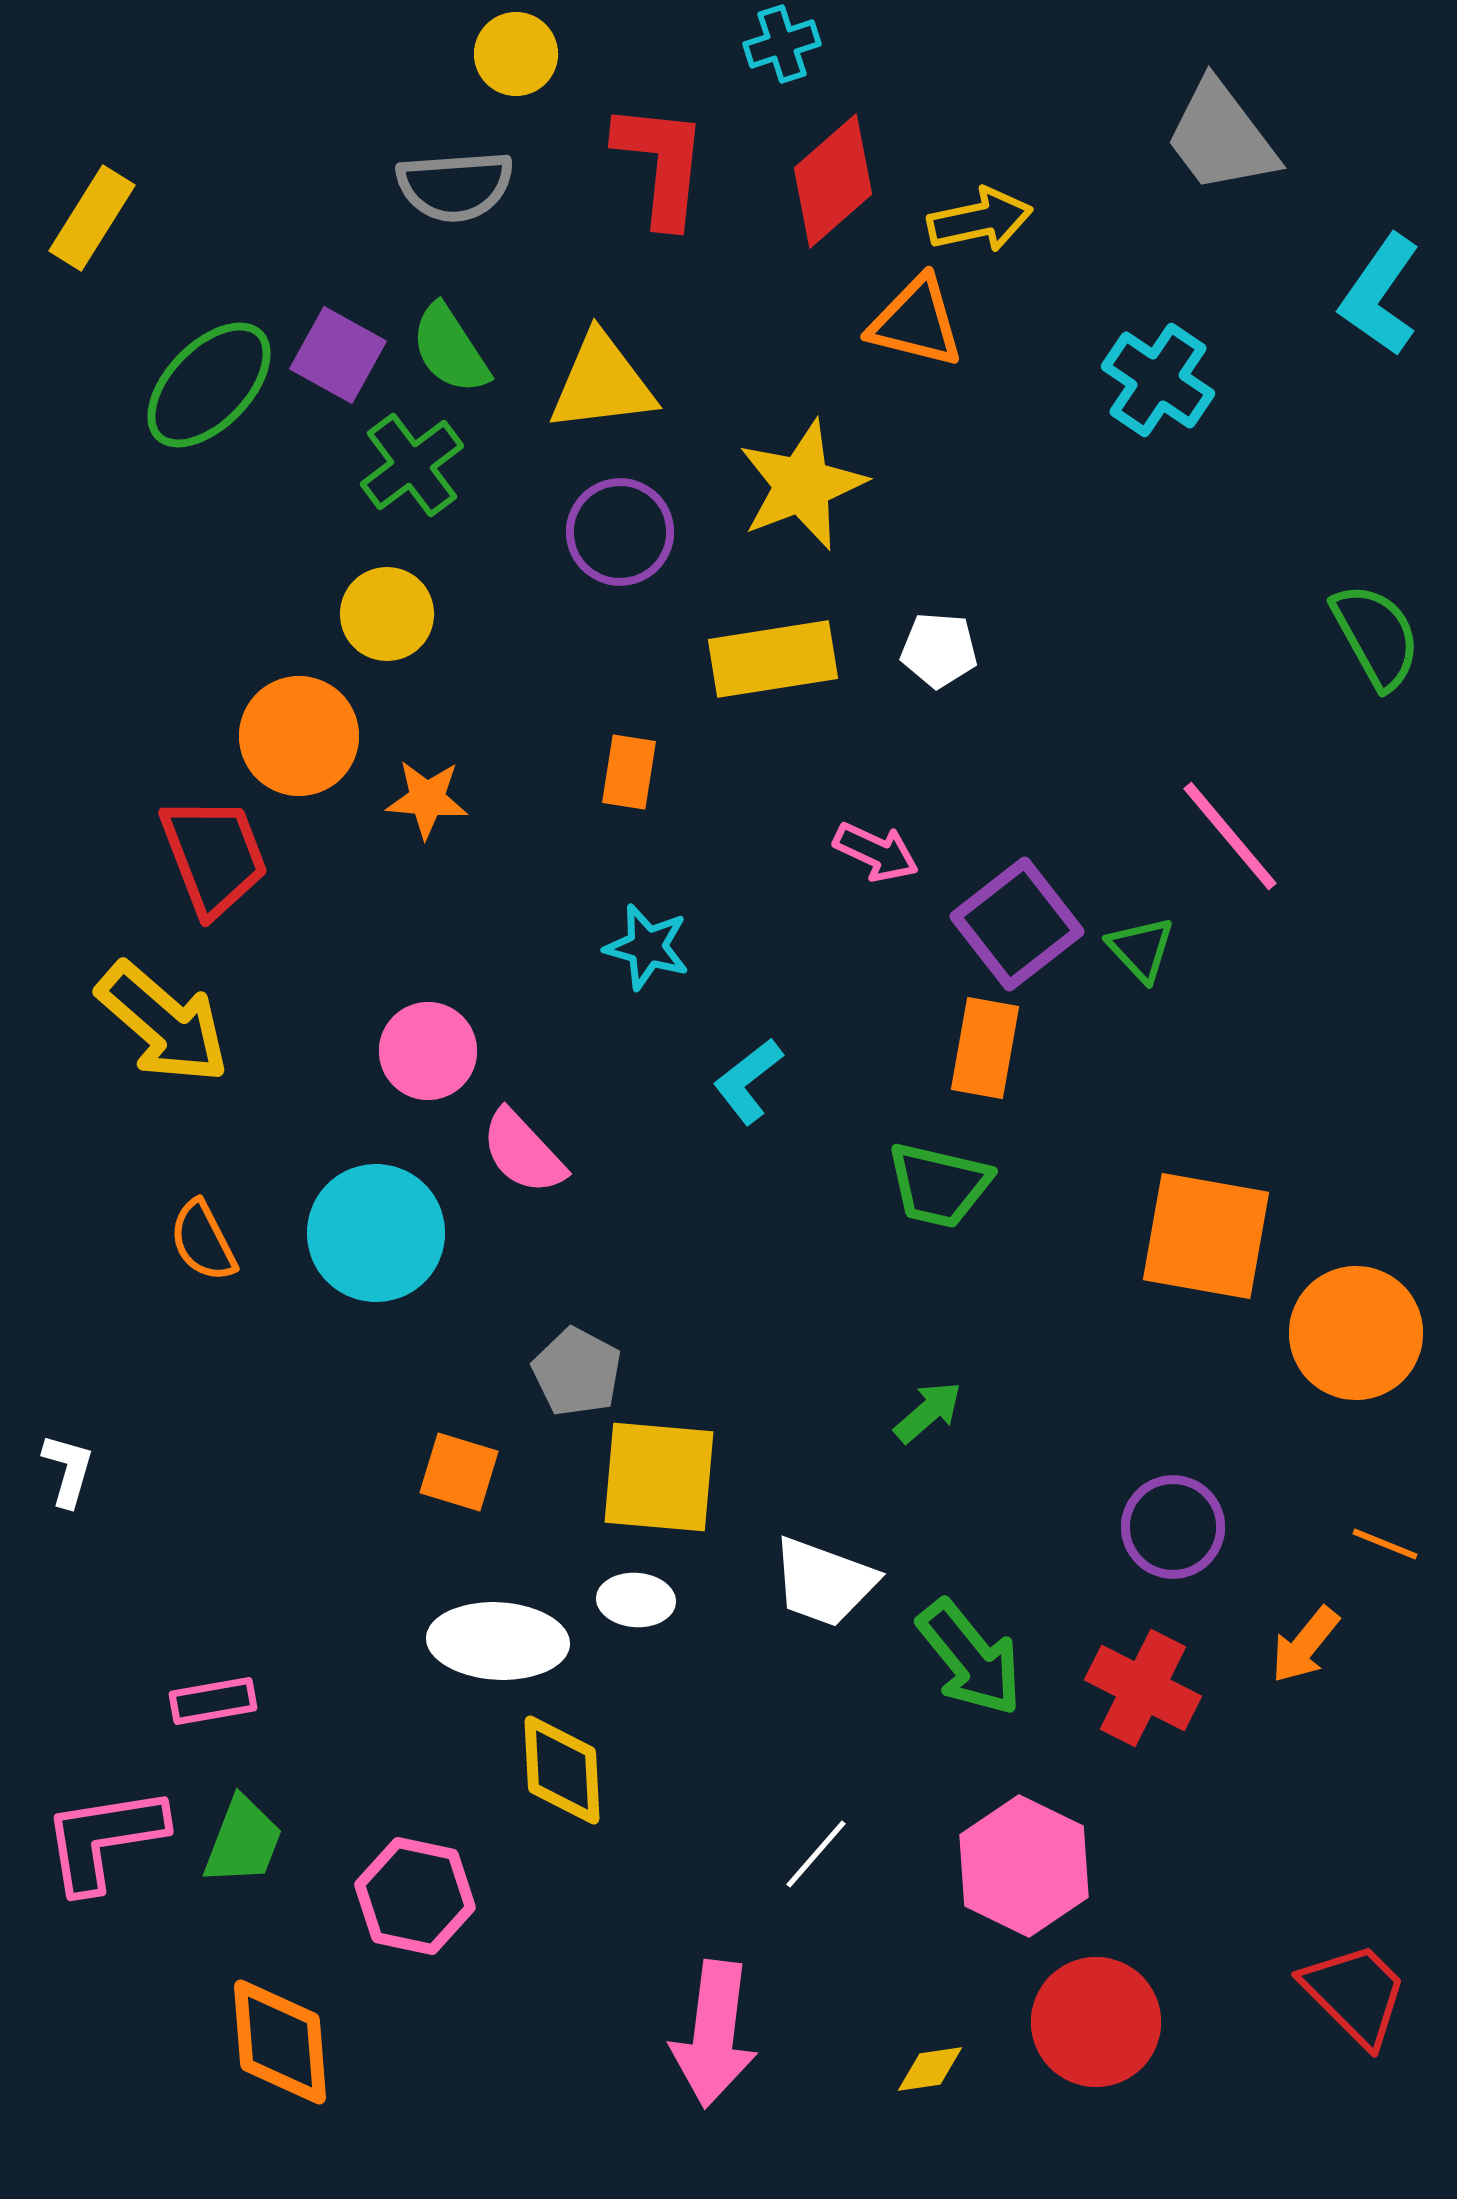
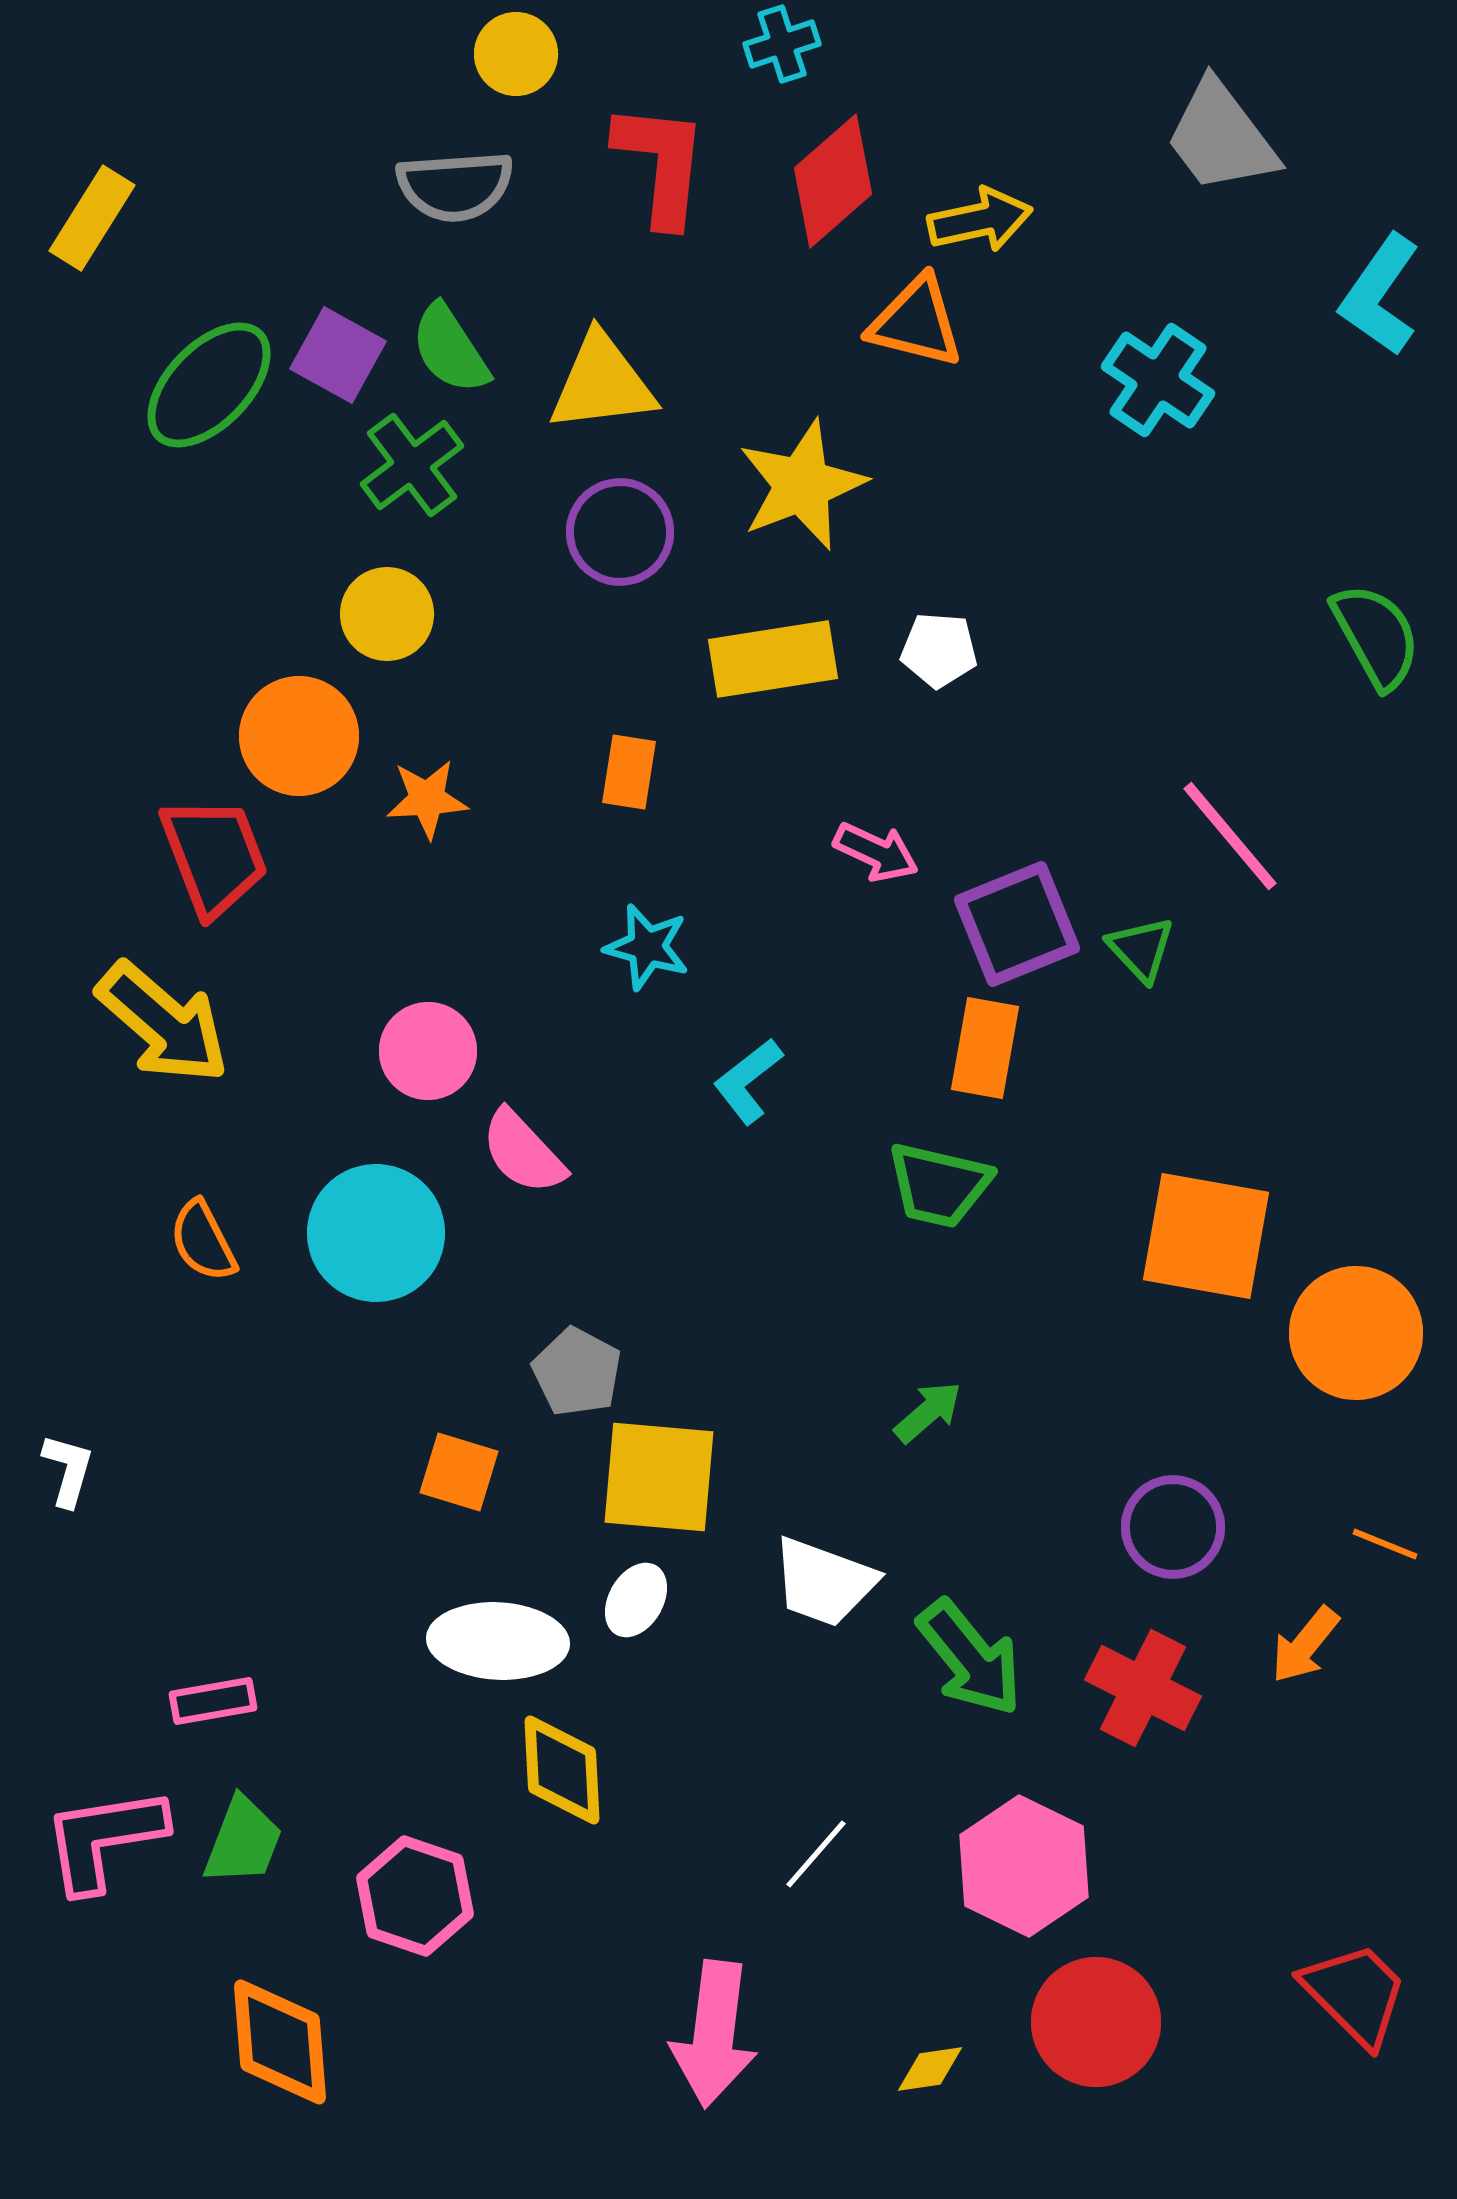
orange star at (427, 799): rotated 8 degrees counterclockwise
purple square at (1017, 924): rotated 16 degrees clockwise
white ellipse at (636, 1600): rotated 64 degrees counterclockwise
pink hexagon at (415, 1896): rotated 7 degrees clockwise
